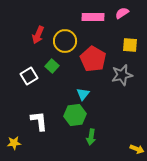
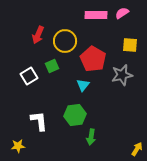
pink rectangle: moved 3 px right, 2 px up
green square: rotated 24 degrees clockwise
cyan triangle: moved 9 px up
yellow star: moved 4 px right, 3 px down
yellow arrow: rotated 80 degrees counterclockwise
